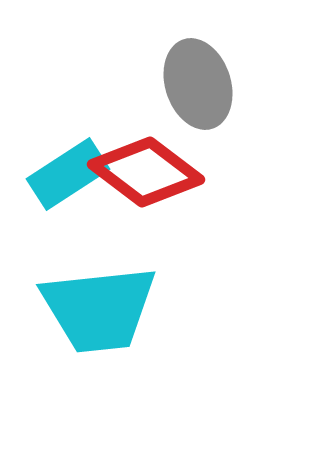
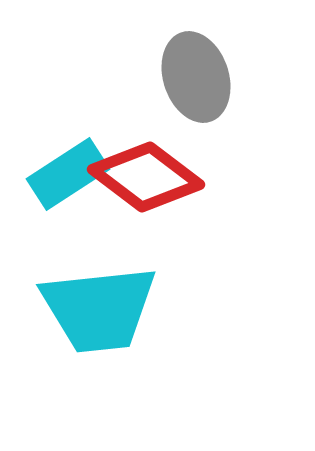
gray ellipse: moved 2 px left, 7 px up
red diamond: moved 5 px down
